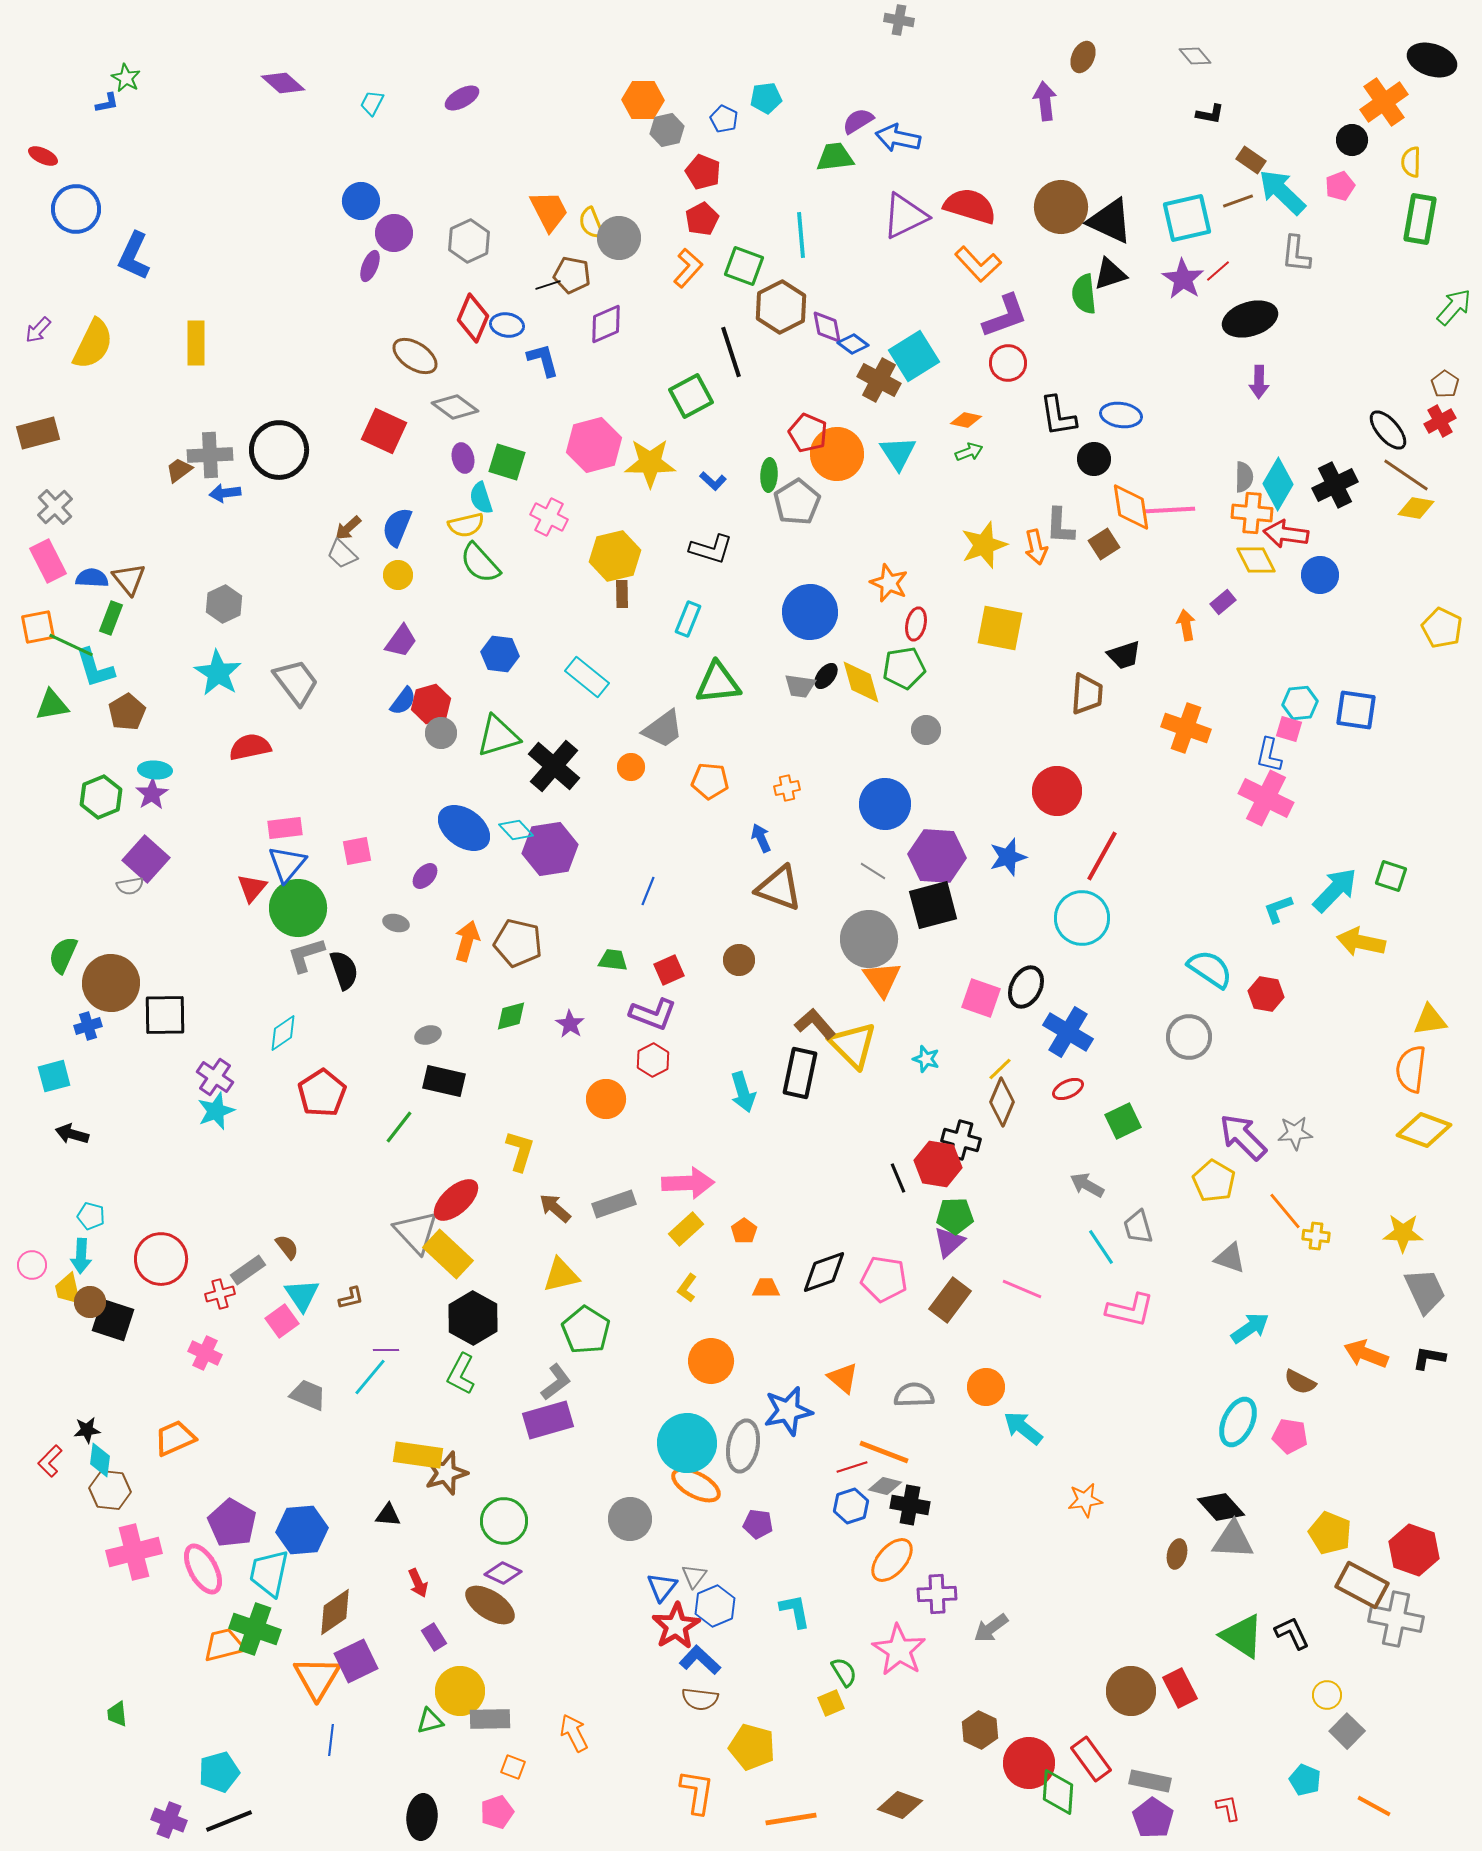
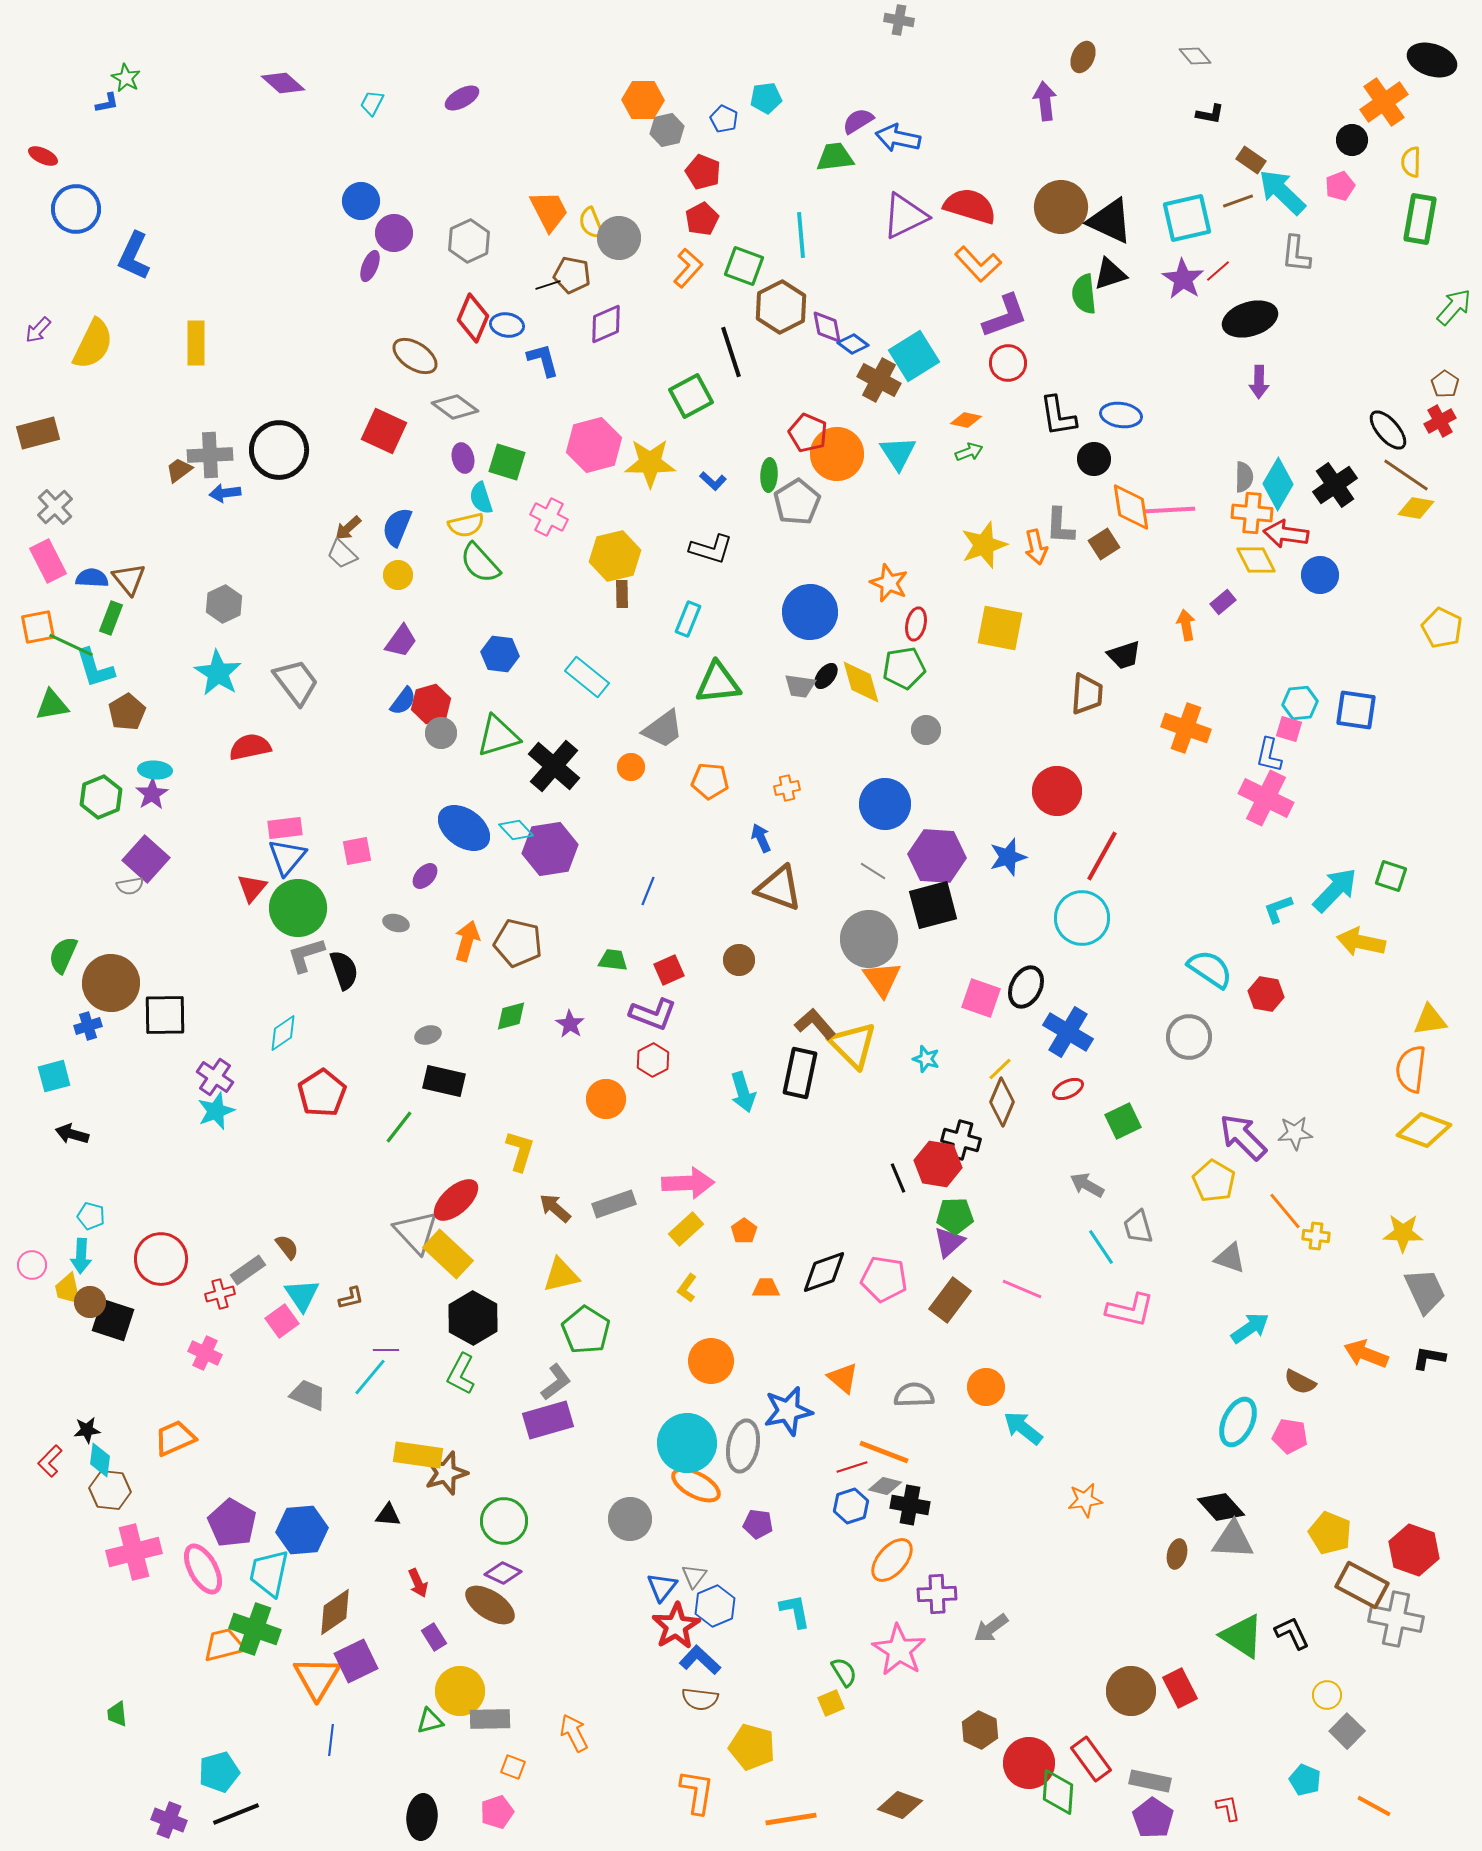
black cross at (1335, 485): rotated 9 degrees counterclockwise
blue triangle at (287, 864): moved 7 px up
black line at (229, 1821): moved 7 px right, 7 px up
